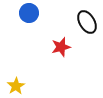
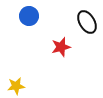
blue circle: moved 3 px down
yellow star: rotated 24 degrees clockwise
